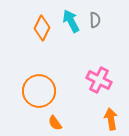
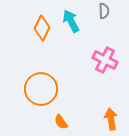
gray semicircle: moved 9 px right, 9 px up
pink cross: moved 6 px right, 20 px up
orange circle: moved 2 px right, 2 px up
orange semicircle: moved 6 px right, 1 px up
